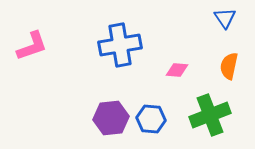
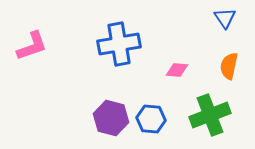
blue cross: moved 1 px left, 1 px up
purple hexagon: rotated 20 degrees clockwise
